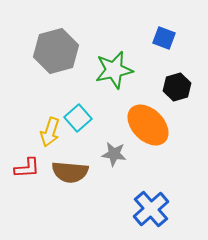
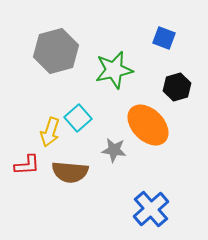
gray star: moved 4 px up
red L-shape: moved 3 px up
